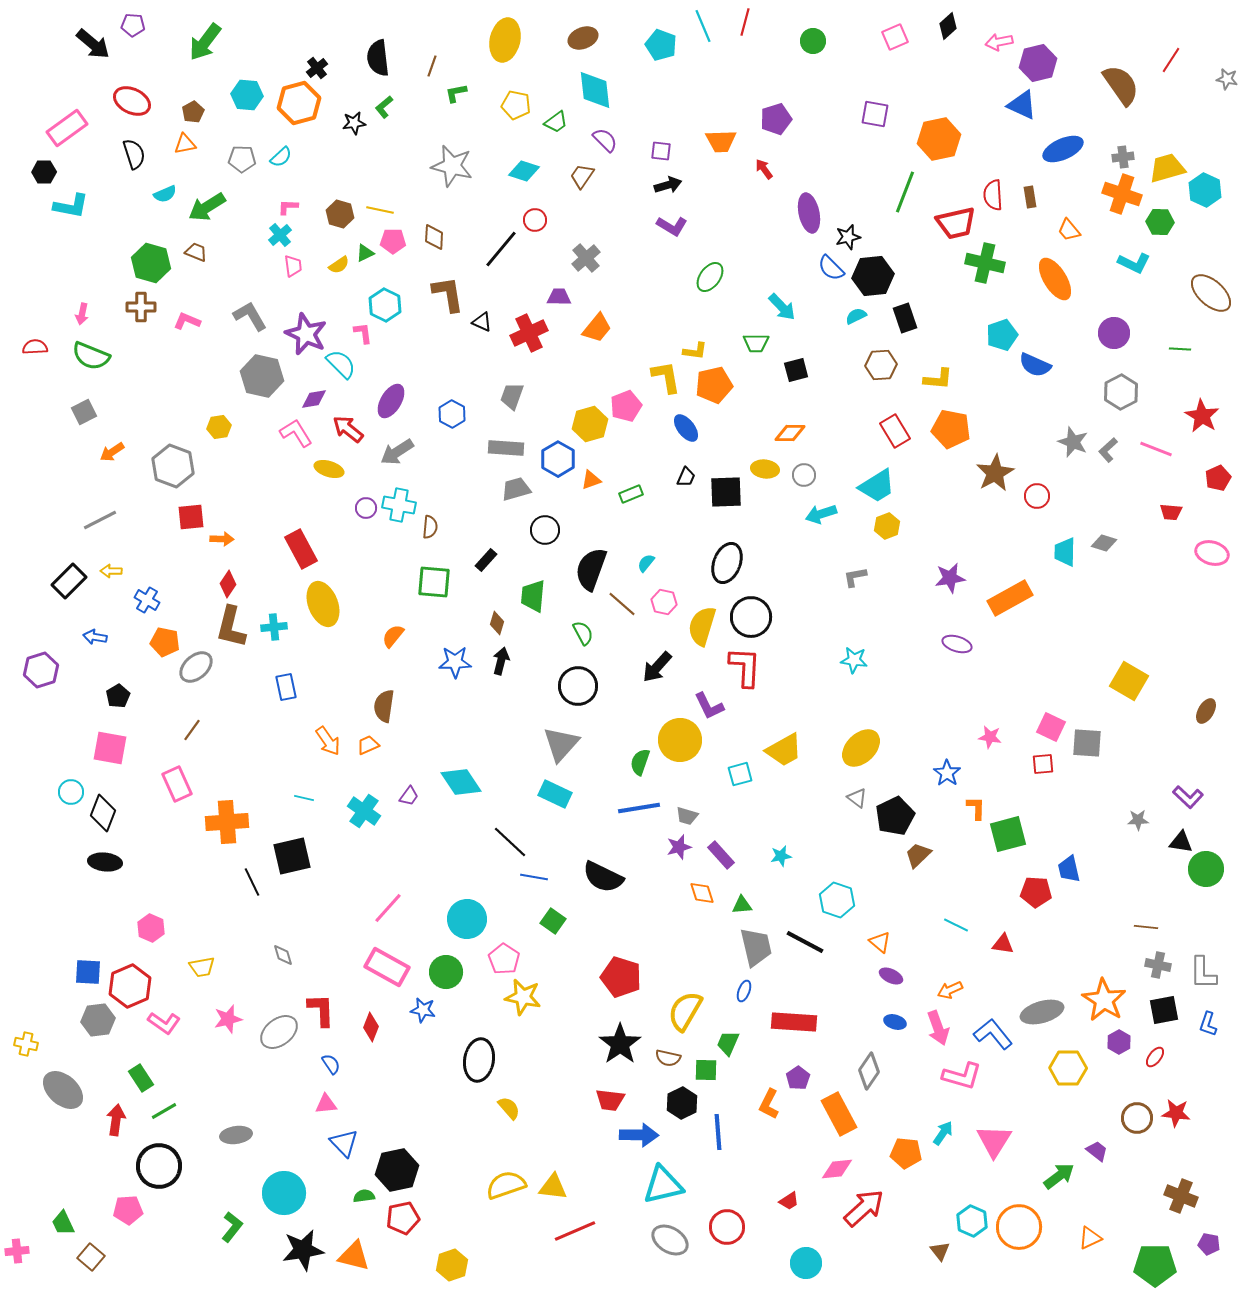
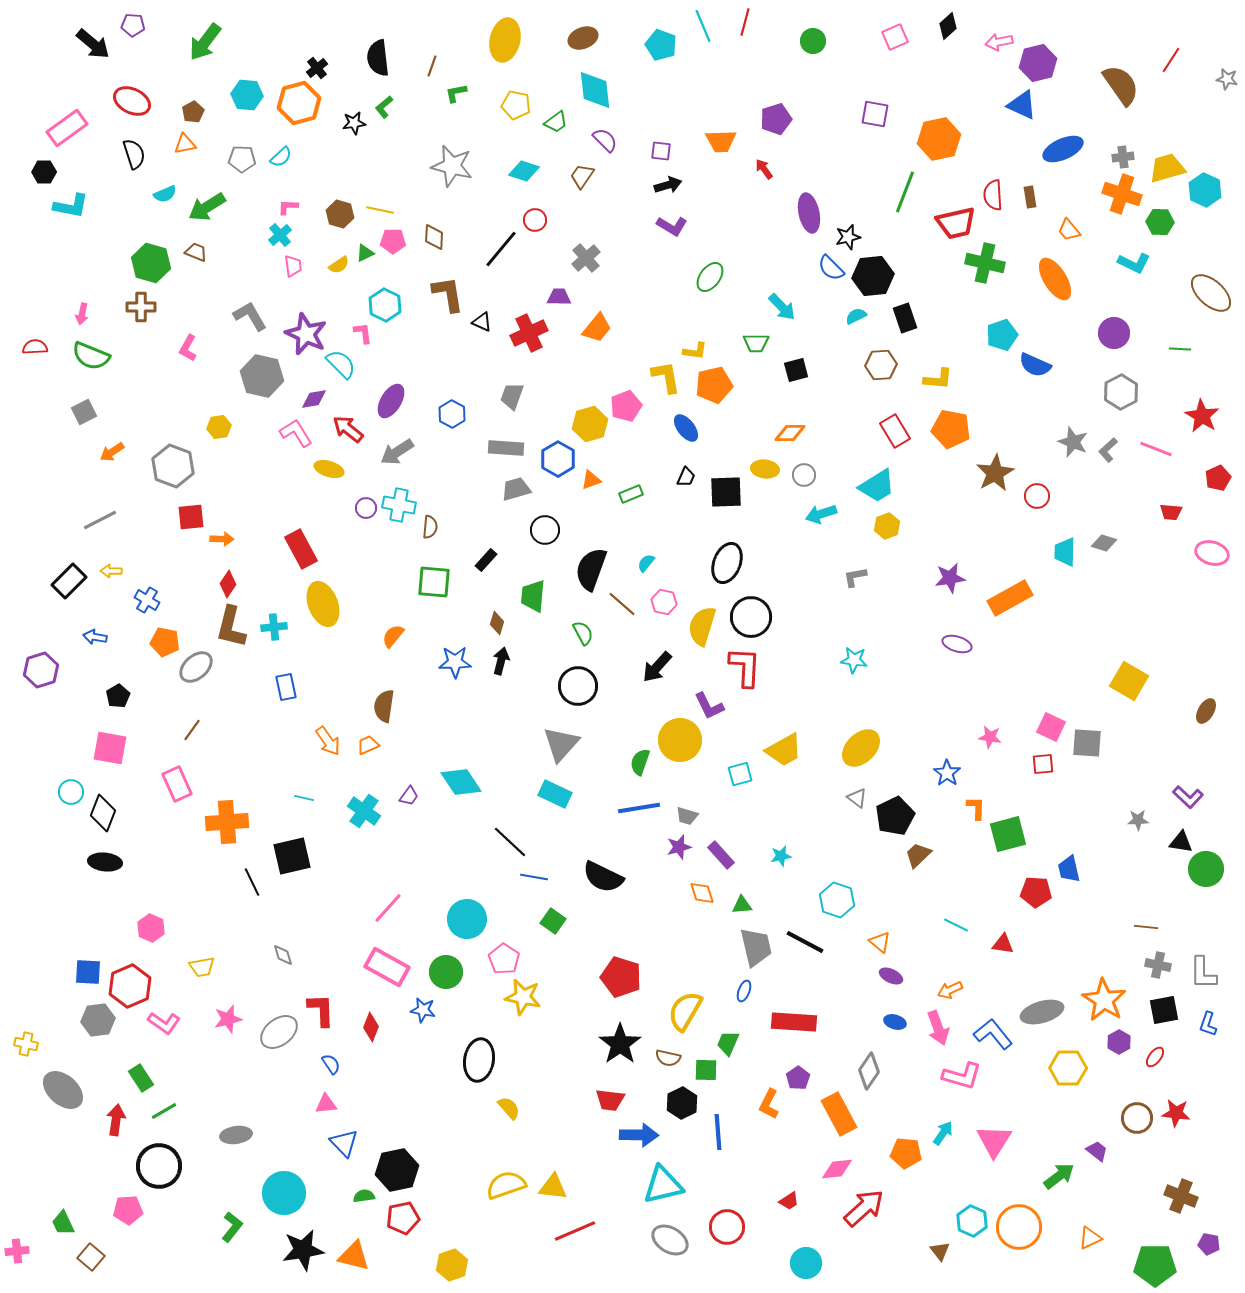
pink L-shape at (187, 321): moved 1 px right, 27 px down; rotated 84 degrees counterclockwise
